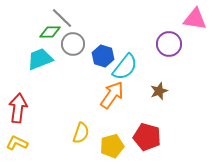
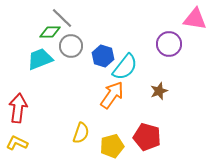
gray circle: moved 2 px left, 2 px down
